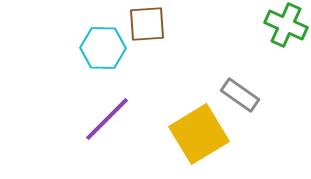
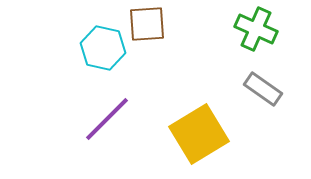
green cross: moved 30 px left, 4 px down
cyan hexagon: rotated 12 degrees clockwise
gray rectangle: moved 23 px right, 6 px up
